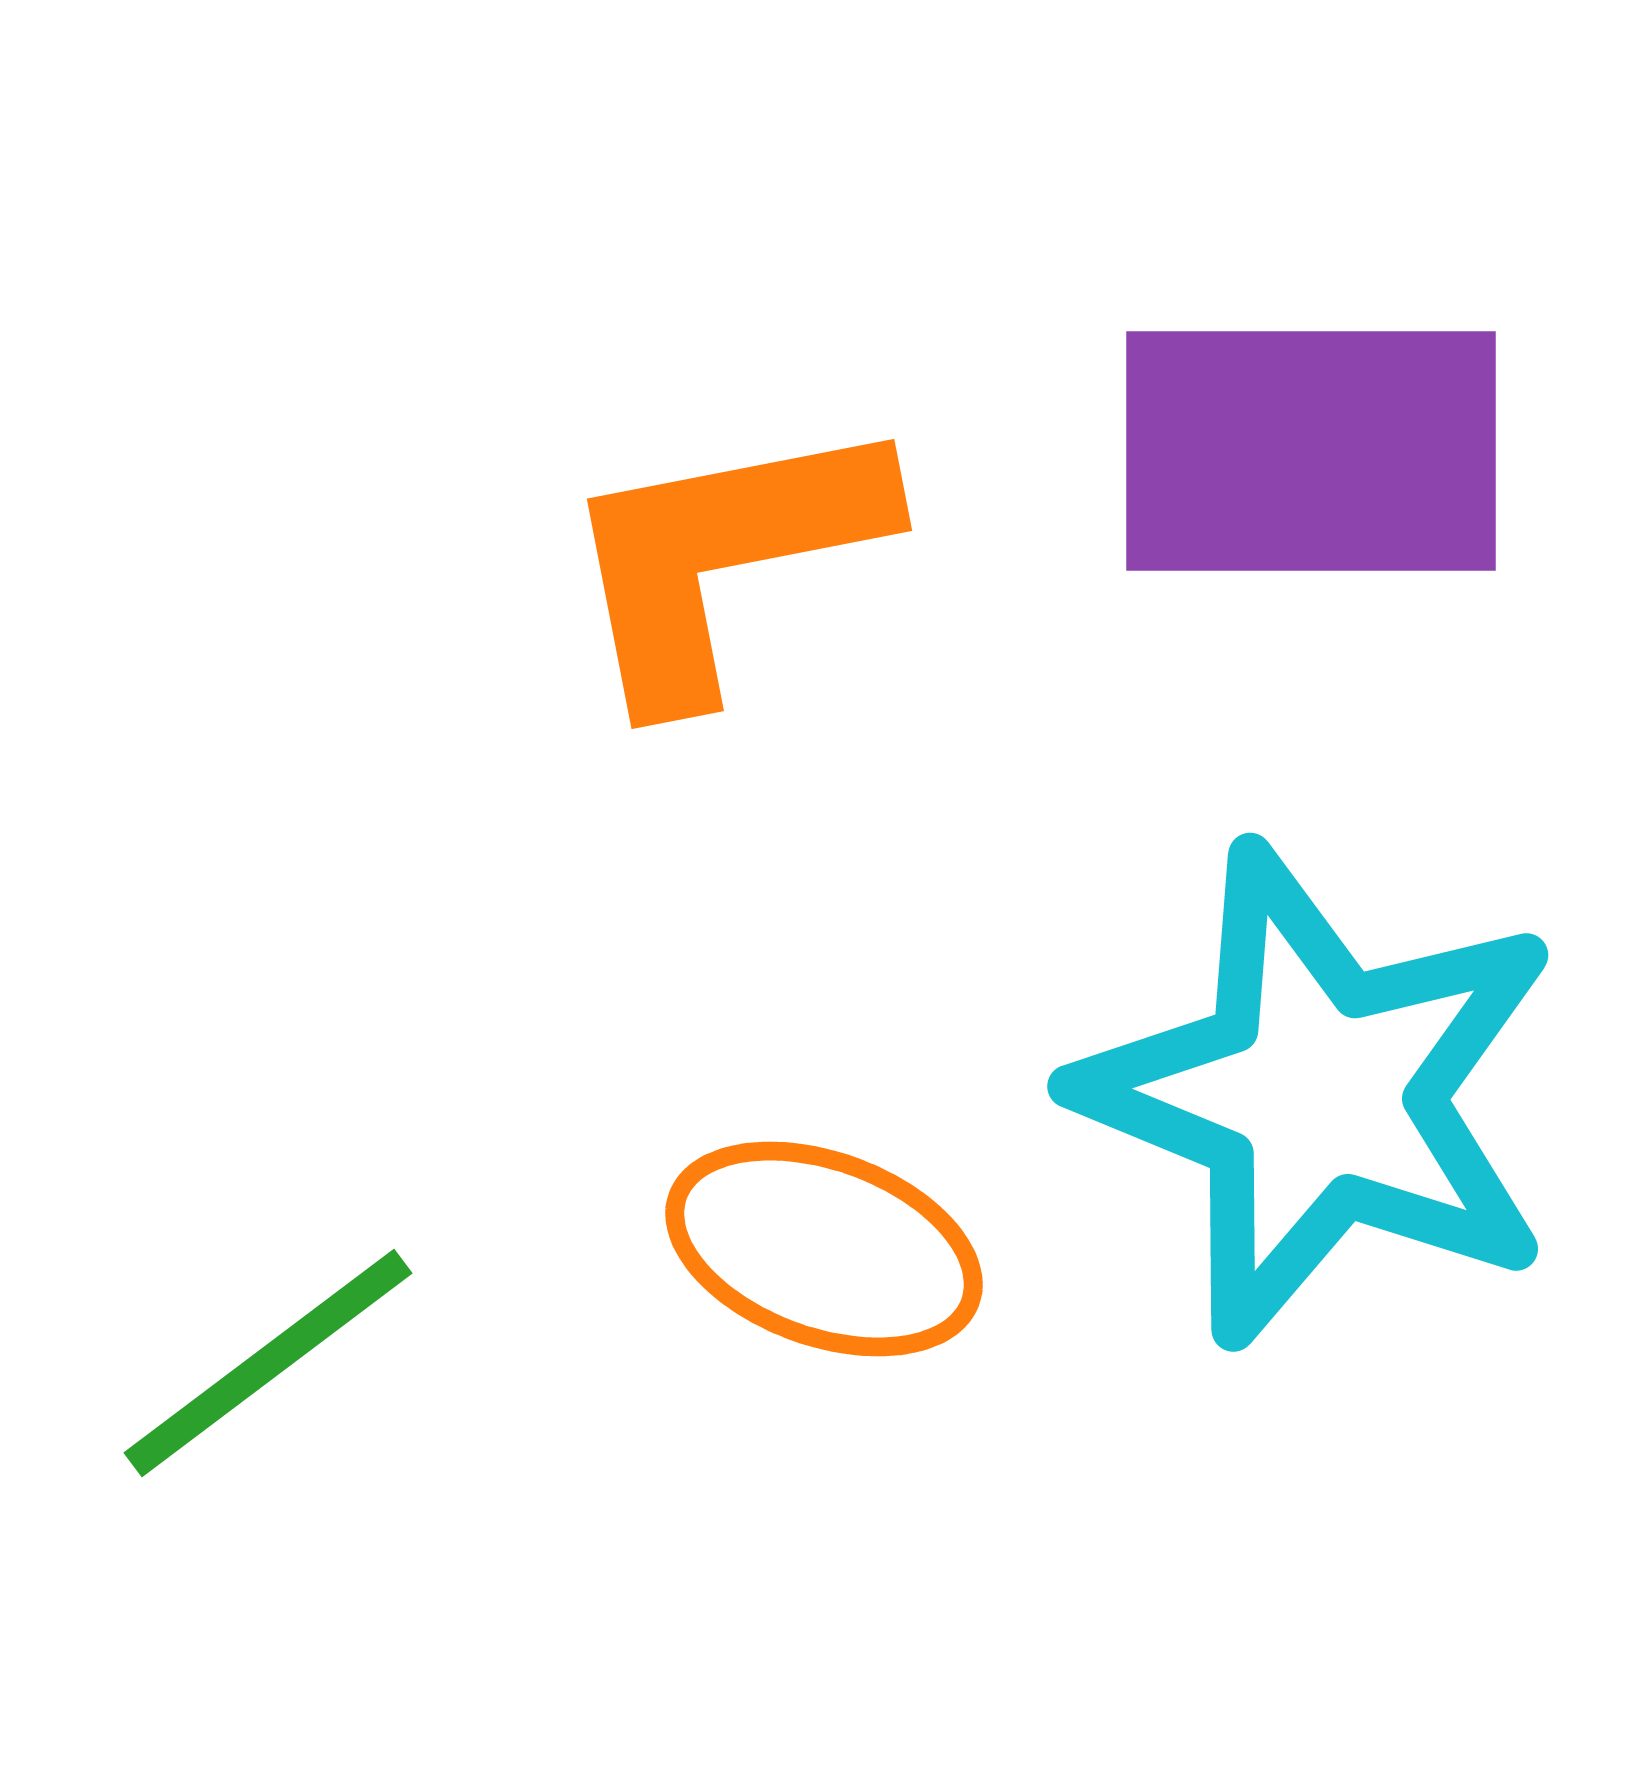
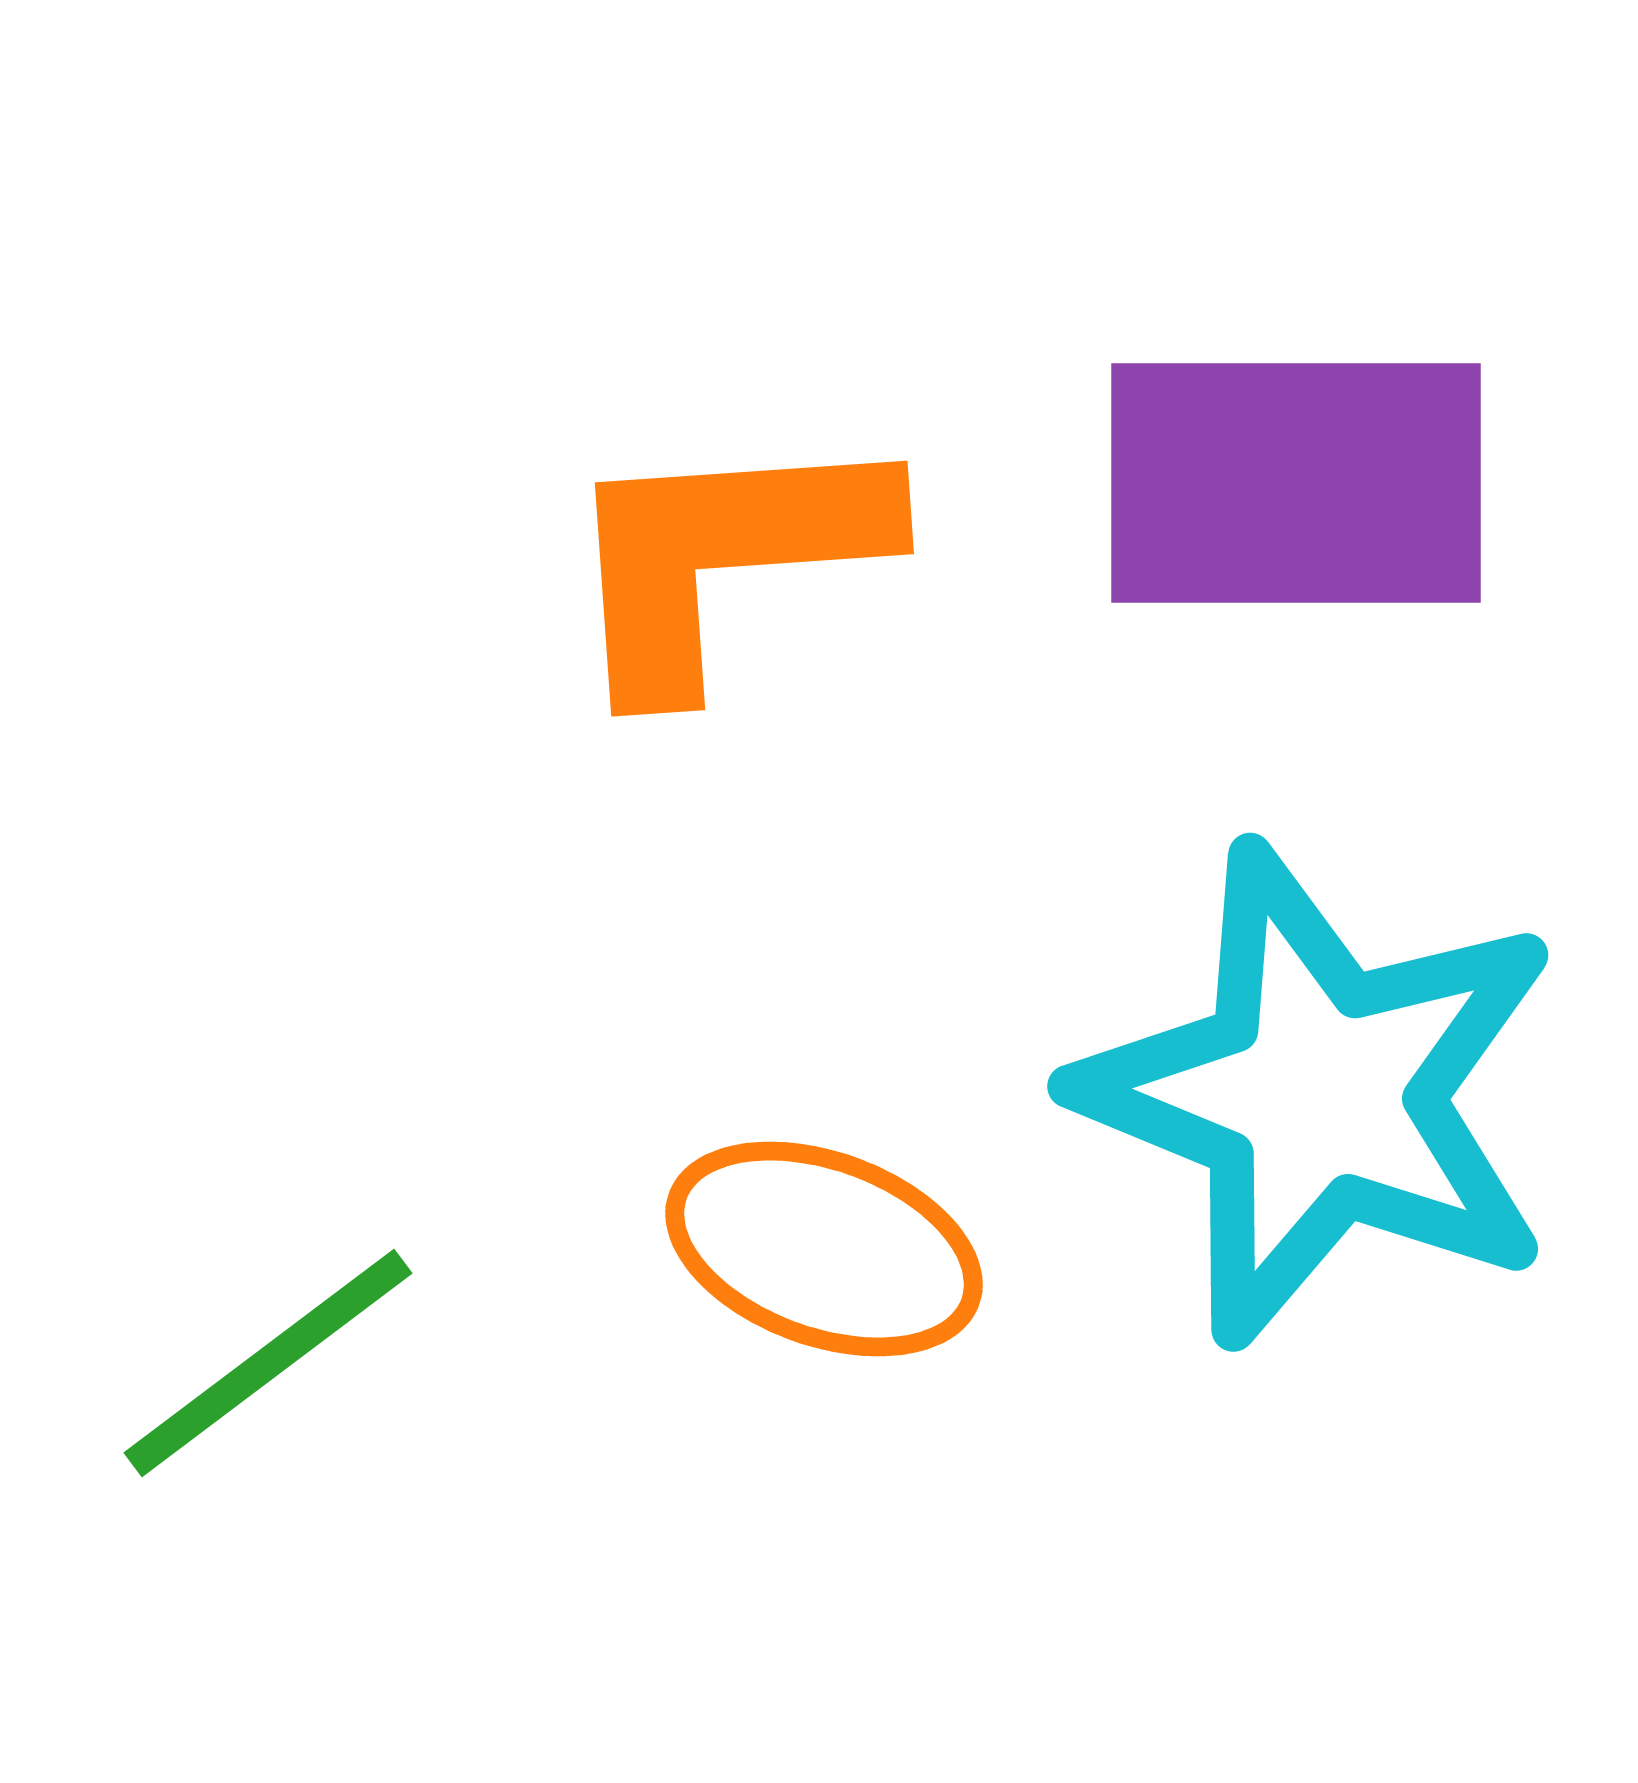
purple rectangle: moved 15 px left, 32 px down
orange L-shape: rotated 7 degrees clockwise
